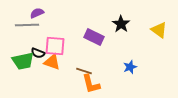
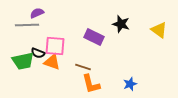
black star: rotated 18 degrees counterclockwise
blue star: moved 17 px down
brown line: moved 1 px left, 4 px up
